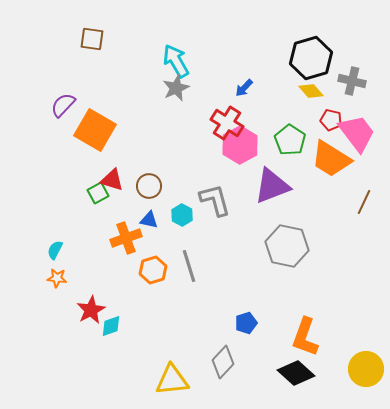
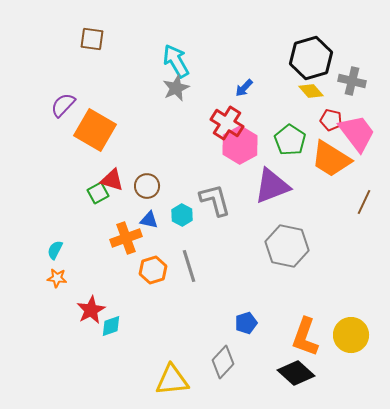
brown circle: moved 2 px left
yellow circle: moved 15 px left, 34 px up
